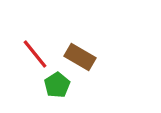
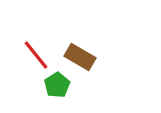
red line: moved 1 px right, 1 px down
